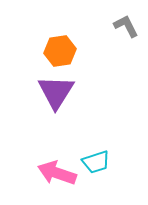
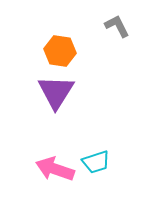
gray L-shape: moved 9 px left
orange hexagon: rotated 16 degrees clockwise
pink arrow: moved 2 px left, 4 px up
